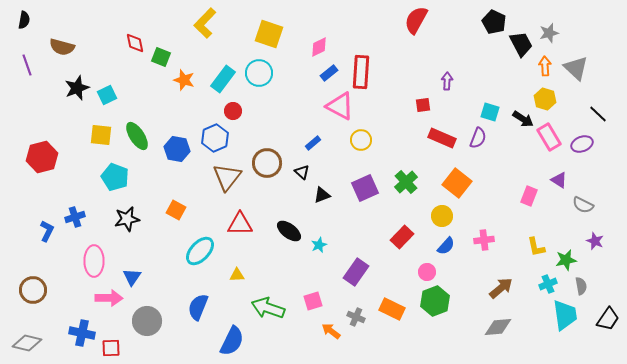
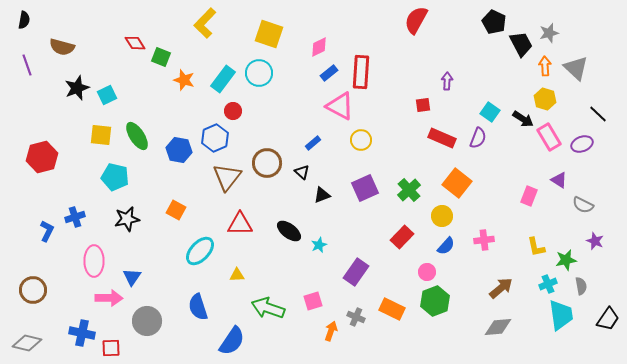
red diamond at (135, 43): rotated 20 degrees counterclockwise
cyan square at (490, 112): rotated 18 degrees clockwise
blue hexagon at (177, 149): moved 2 px right, 1 px down
cyan pentagon at (115, 177): rotated 8 degrees counterclockwise
green cross at (406, 182): moved 3 px right, 8 px down
blue semicircle at (198, 307): rotated 40 degrees counterclockwise
cyan trapezoid at (565, 315): moved 4 px left
orange arrow at (331, 331): rotated 72 degrees clockwise
blue semicircle at (232, 341): rotated 8 degrees clockwise
